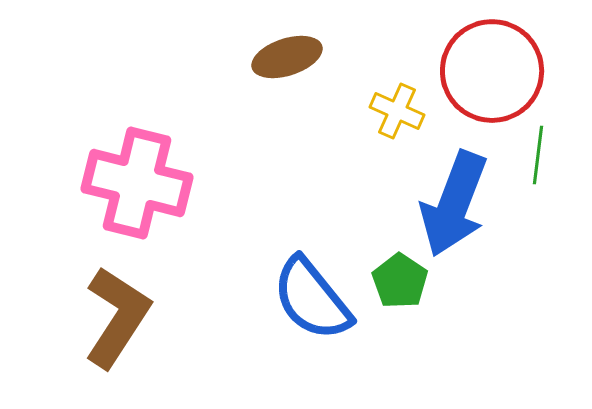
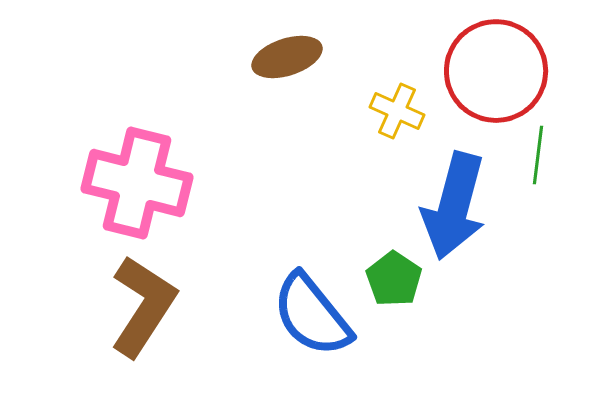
red circle: moved 4 px right
blue arrow: moved 2 px down; rotated 6 degrees counterclockwise
green pentagon: moved 6 px left, 2 px up
blue semicircle: moved 16 px down
brown L-shape: moved 26 px right, 11 px up
